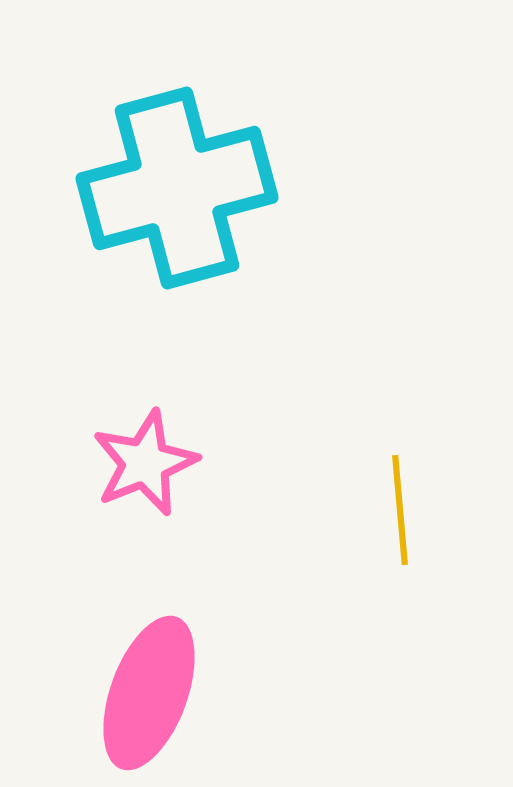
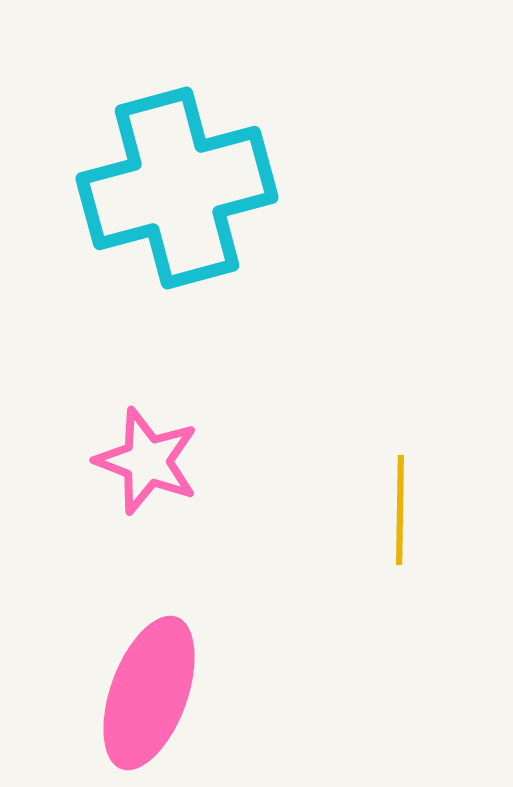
pink star: moved 2 px right, 2 px up; rotated 29 degrees counterclockwise
yellow line: rotated 6 degrees clockwise
